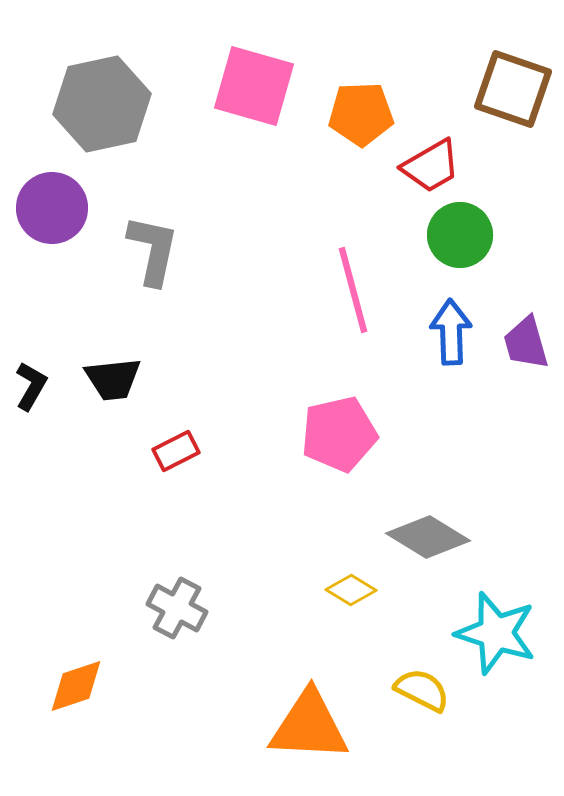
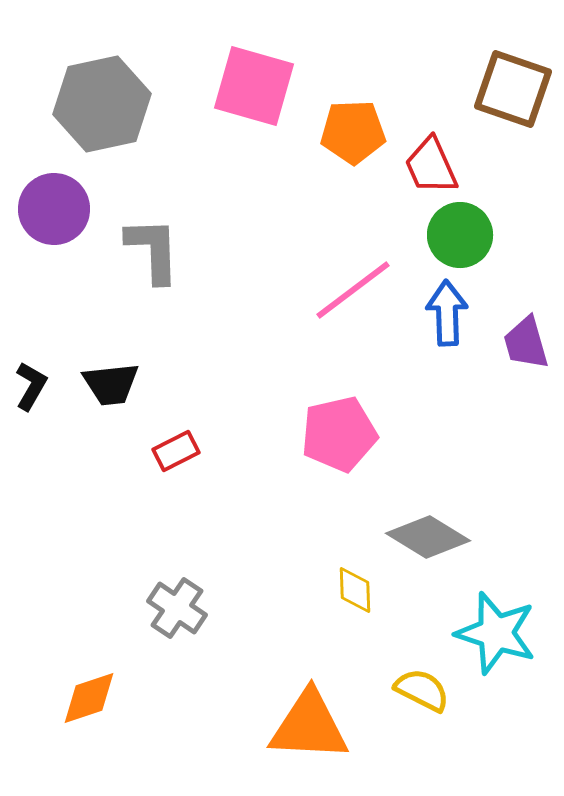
orange pentagon: moved 8 px left, 18 px down
red trapezoid: rotated 96 degrees clockwise
purple circle: moved 2 px right, 1 px down
gray L-shape: rotated 14 degrees counterclockwise
pink line: rotated 68 degrees clockwise
blue arrow: moved 4 px left, 19 px up
black trapezoid: moved 2 px left, 5 px down
yellow diamond: moved 4 px right; rotated 57 degrees clockwise
gray cross: rotated 6 degrees clockwise
orange diamond: moved 13 px right, 12 px down
